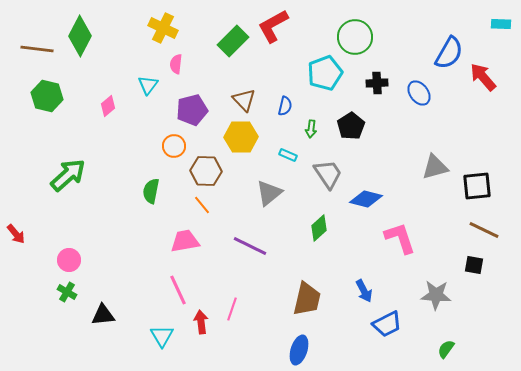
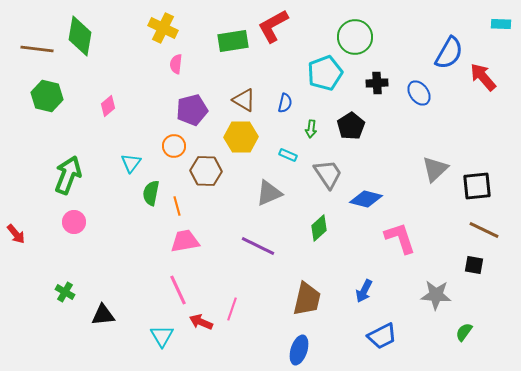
green diamond at (80, 36): rotated 18 degrees counterclockwise
green rectangle at (233, 41): rotated 36 degrees clockwise
cyan triangle at (148, 85): moved 17 px left, 78 px down
brown triangle at (244, 100): rotated 15 degrees counterclockwise
blue semicircle at (285, 106): moved 3 px up
gray triangle at (435, 167): moved 2 px down; rotated 28 degrees counterclockwise
green arrow at (68, 175): rotated 27 degrees counterclockwise
green semicircle at (151, 191): moved 2 px down
gray triangle at (269, 193): rotated 16 degrees clockwise
orange line at (202, 205): moved 25 px left, 1 px down; rotated 24 degrees clockwise
purple line at (250, 246): moved 8 px right
pink circle at (69, 260): moved 5 px right, 38 px up
blue arrow at (364, 291): rotated 55 degrees clockwise
green cross at (67, 292): moved 2 px left
red arrow at (201, 322): rotated 60 degrees counterclockwise
blue trapezoid at (387, 324): moved 5 px left, 12 px down
green semicircle at (446, 349): moved 18 px right, 17 px up
